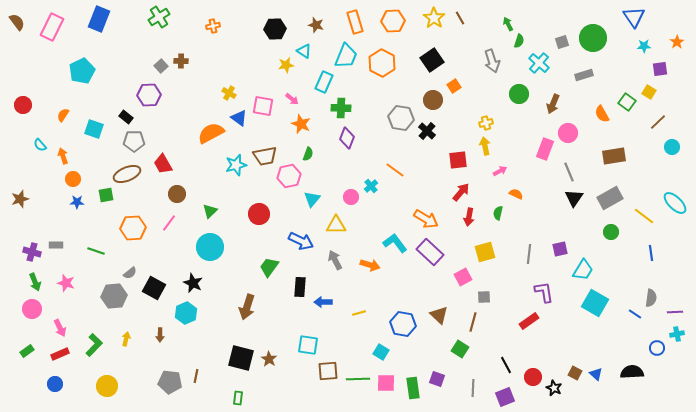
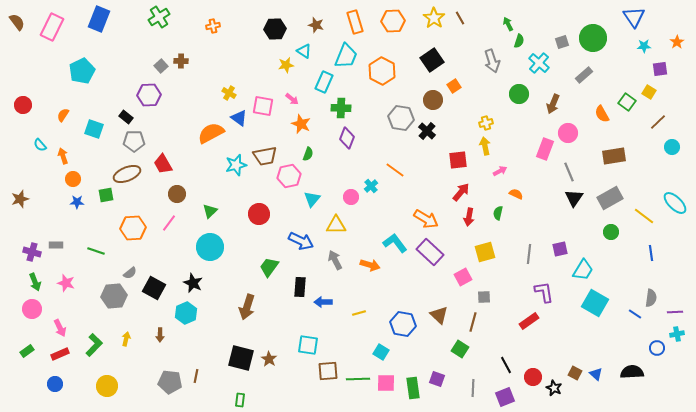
orange hexagon at (382, 63): moved 8 px down
gray rectangle at (584, 75): rotated 24 degrees counterclockwise
green rectangle at (238, 398): moved 2 px right, 2 px down
